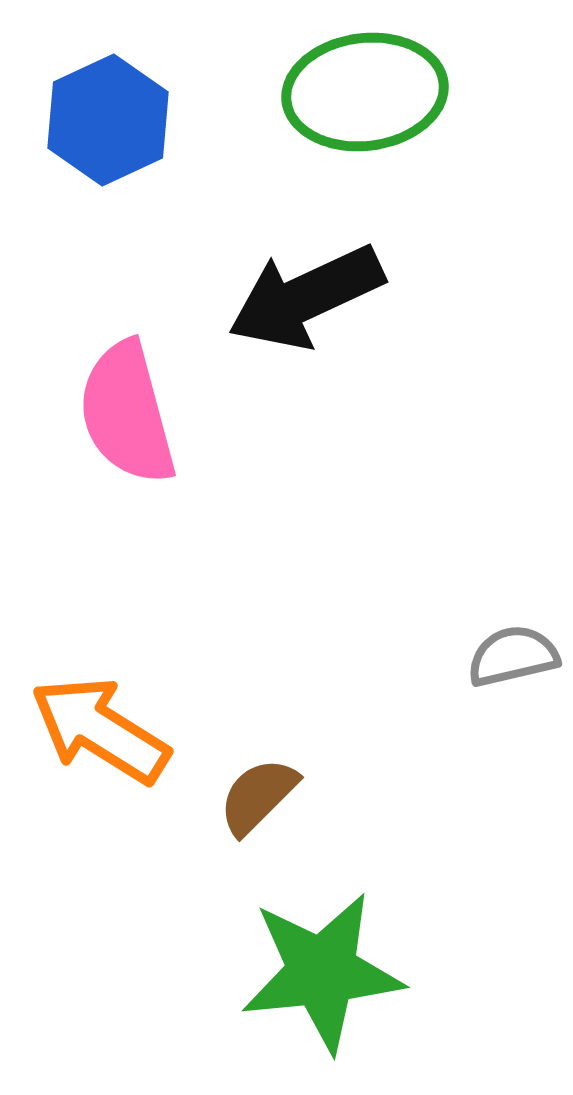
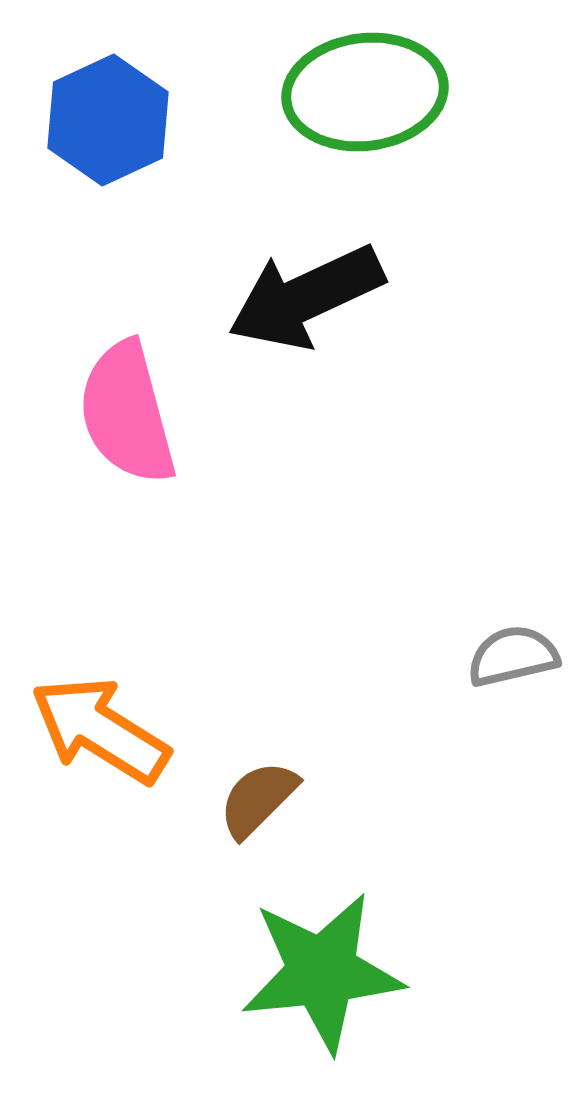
brown semicircle: moved 3 px down
